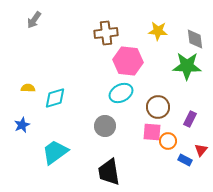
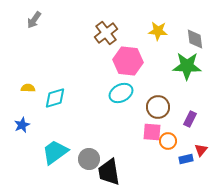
brown cross: rotated 30 degrees counterclockwise
gray circle: moved 16 px left, 33 px down
blue rectangle: moved 1 px right, 1 px up; rotated 40 degrees counterclockwise
